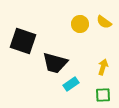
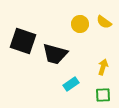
black trapezoid: moved 9 px up
